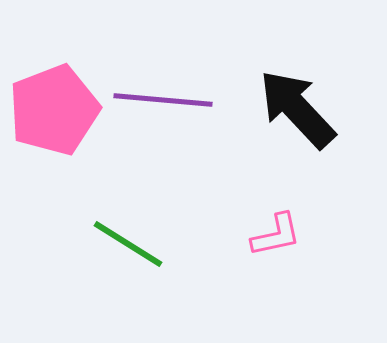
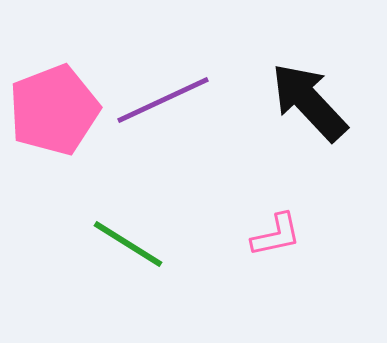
purple line: rotated 30 degrees counterclockwise
black arrow: moved 12 px right, 7 px up
